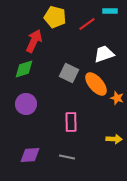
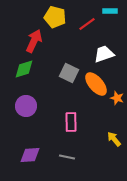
purple circle: moved 2 px down
yellow arrow: rotated 133 degrees counterclockwise
